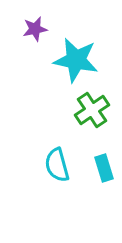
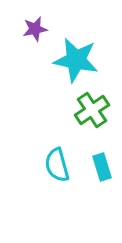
cyan rectangle: moved 2 px left, 1 px up
